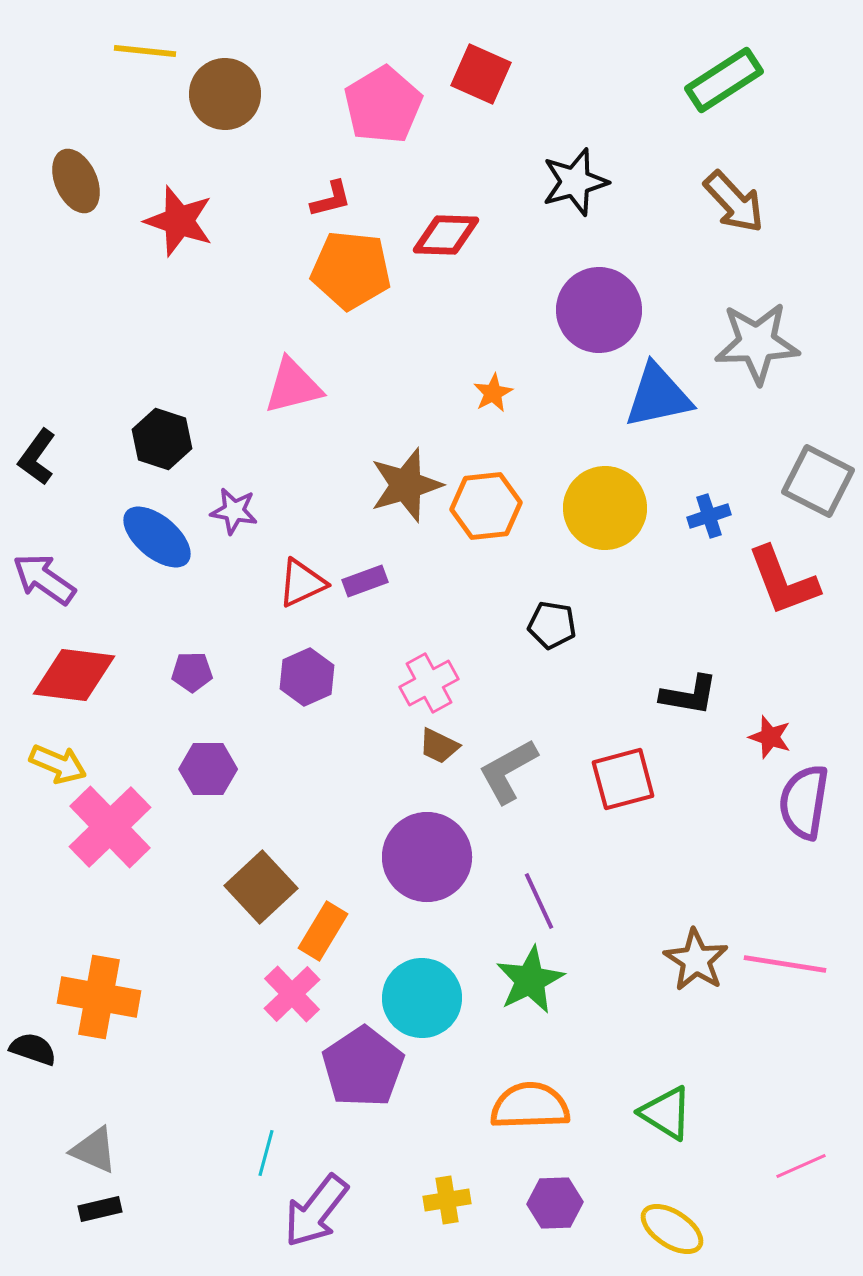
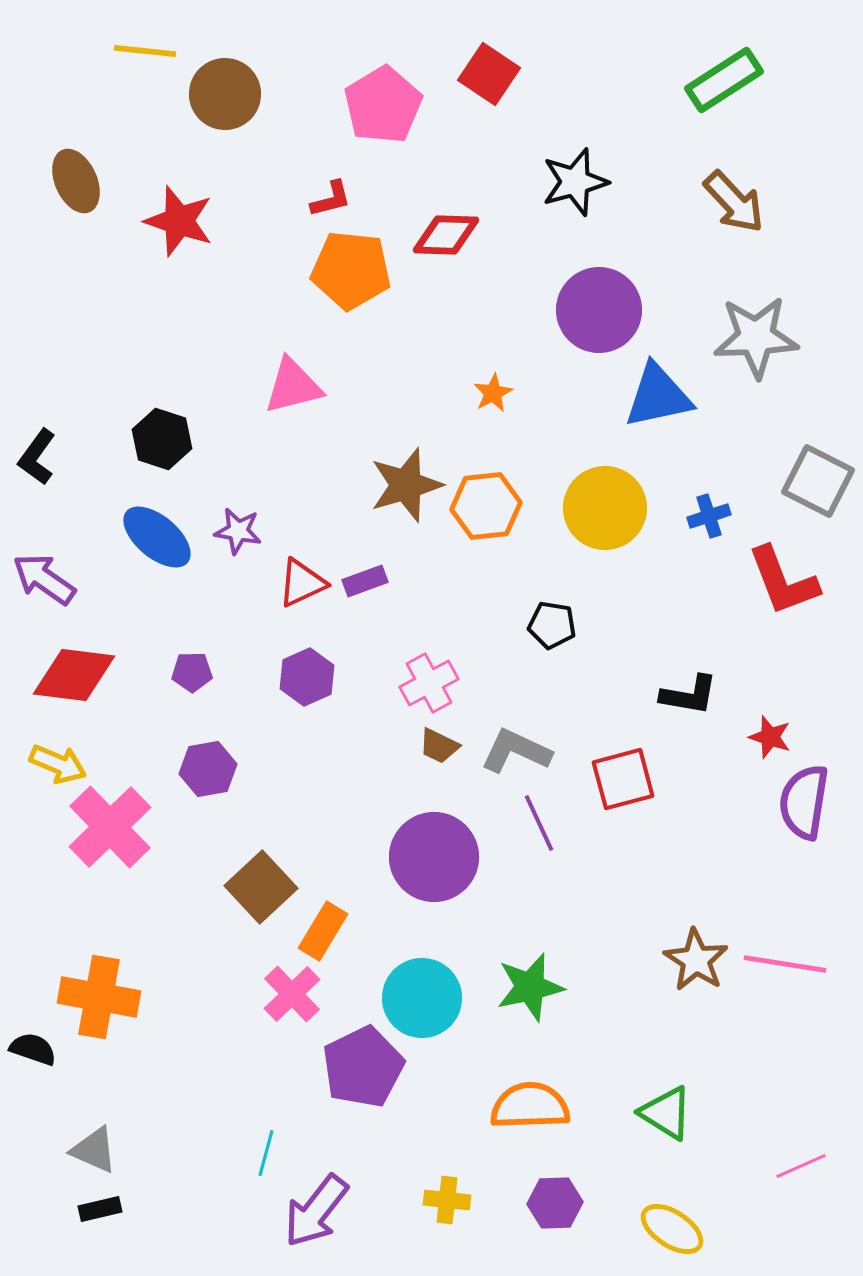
red square at (481, 74): moved 8 px right; rotated 10 degrees clockwise
gray star at (757, 343): moved 1 px left, 6 px up
purple star at (234, 511): moved 4 px right, 20 px down
purple hexagon at (208, 769): rotated 10 degrees counterclockwise
gray L-shape at (508, 771): moved 8 px right, 20 px up; rotated 54 degrees clockwise
purple circle at (427, 857): moved 7 px right
purple line at (539, 901): moved 78 px up
green star at (530, 980): moved 7 px down; rotated 14 degrees clockwise
purple pentagon at (363, 1067): rotated 8 degrees clockwise
yellow cross at (447, 1200): rotated 15 degrees clockwise
